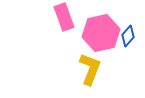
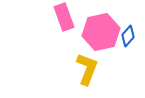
pink hexagon: moved 1 px up
yellow L-shape: moved 3 px left
